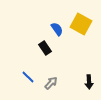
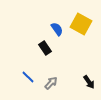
black arrow: rotated 32 degrees counterclockwise
